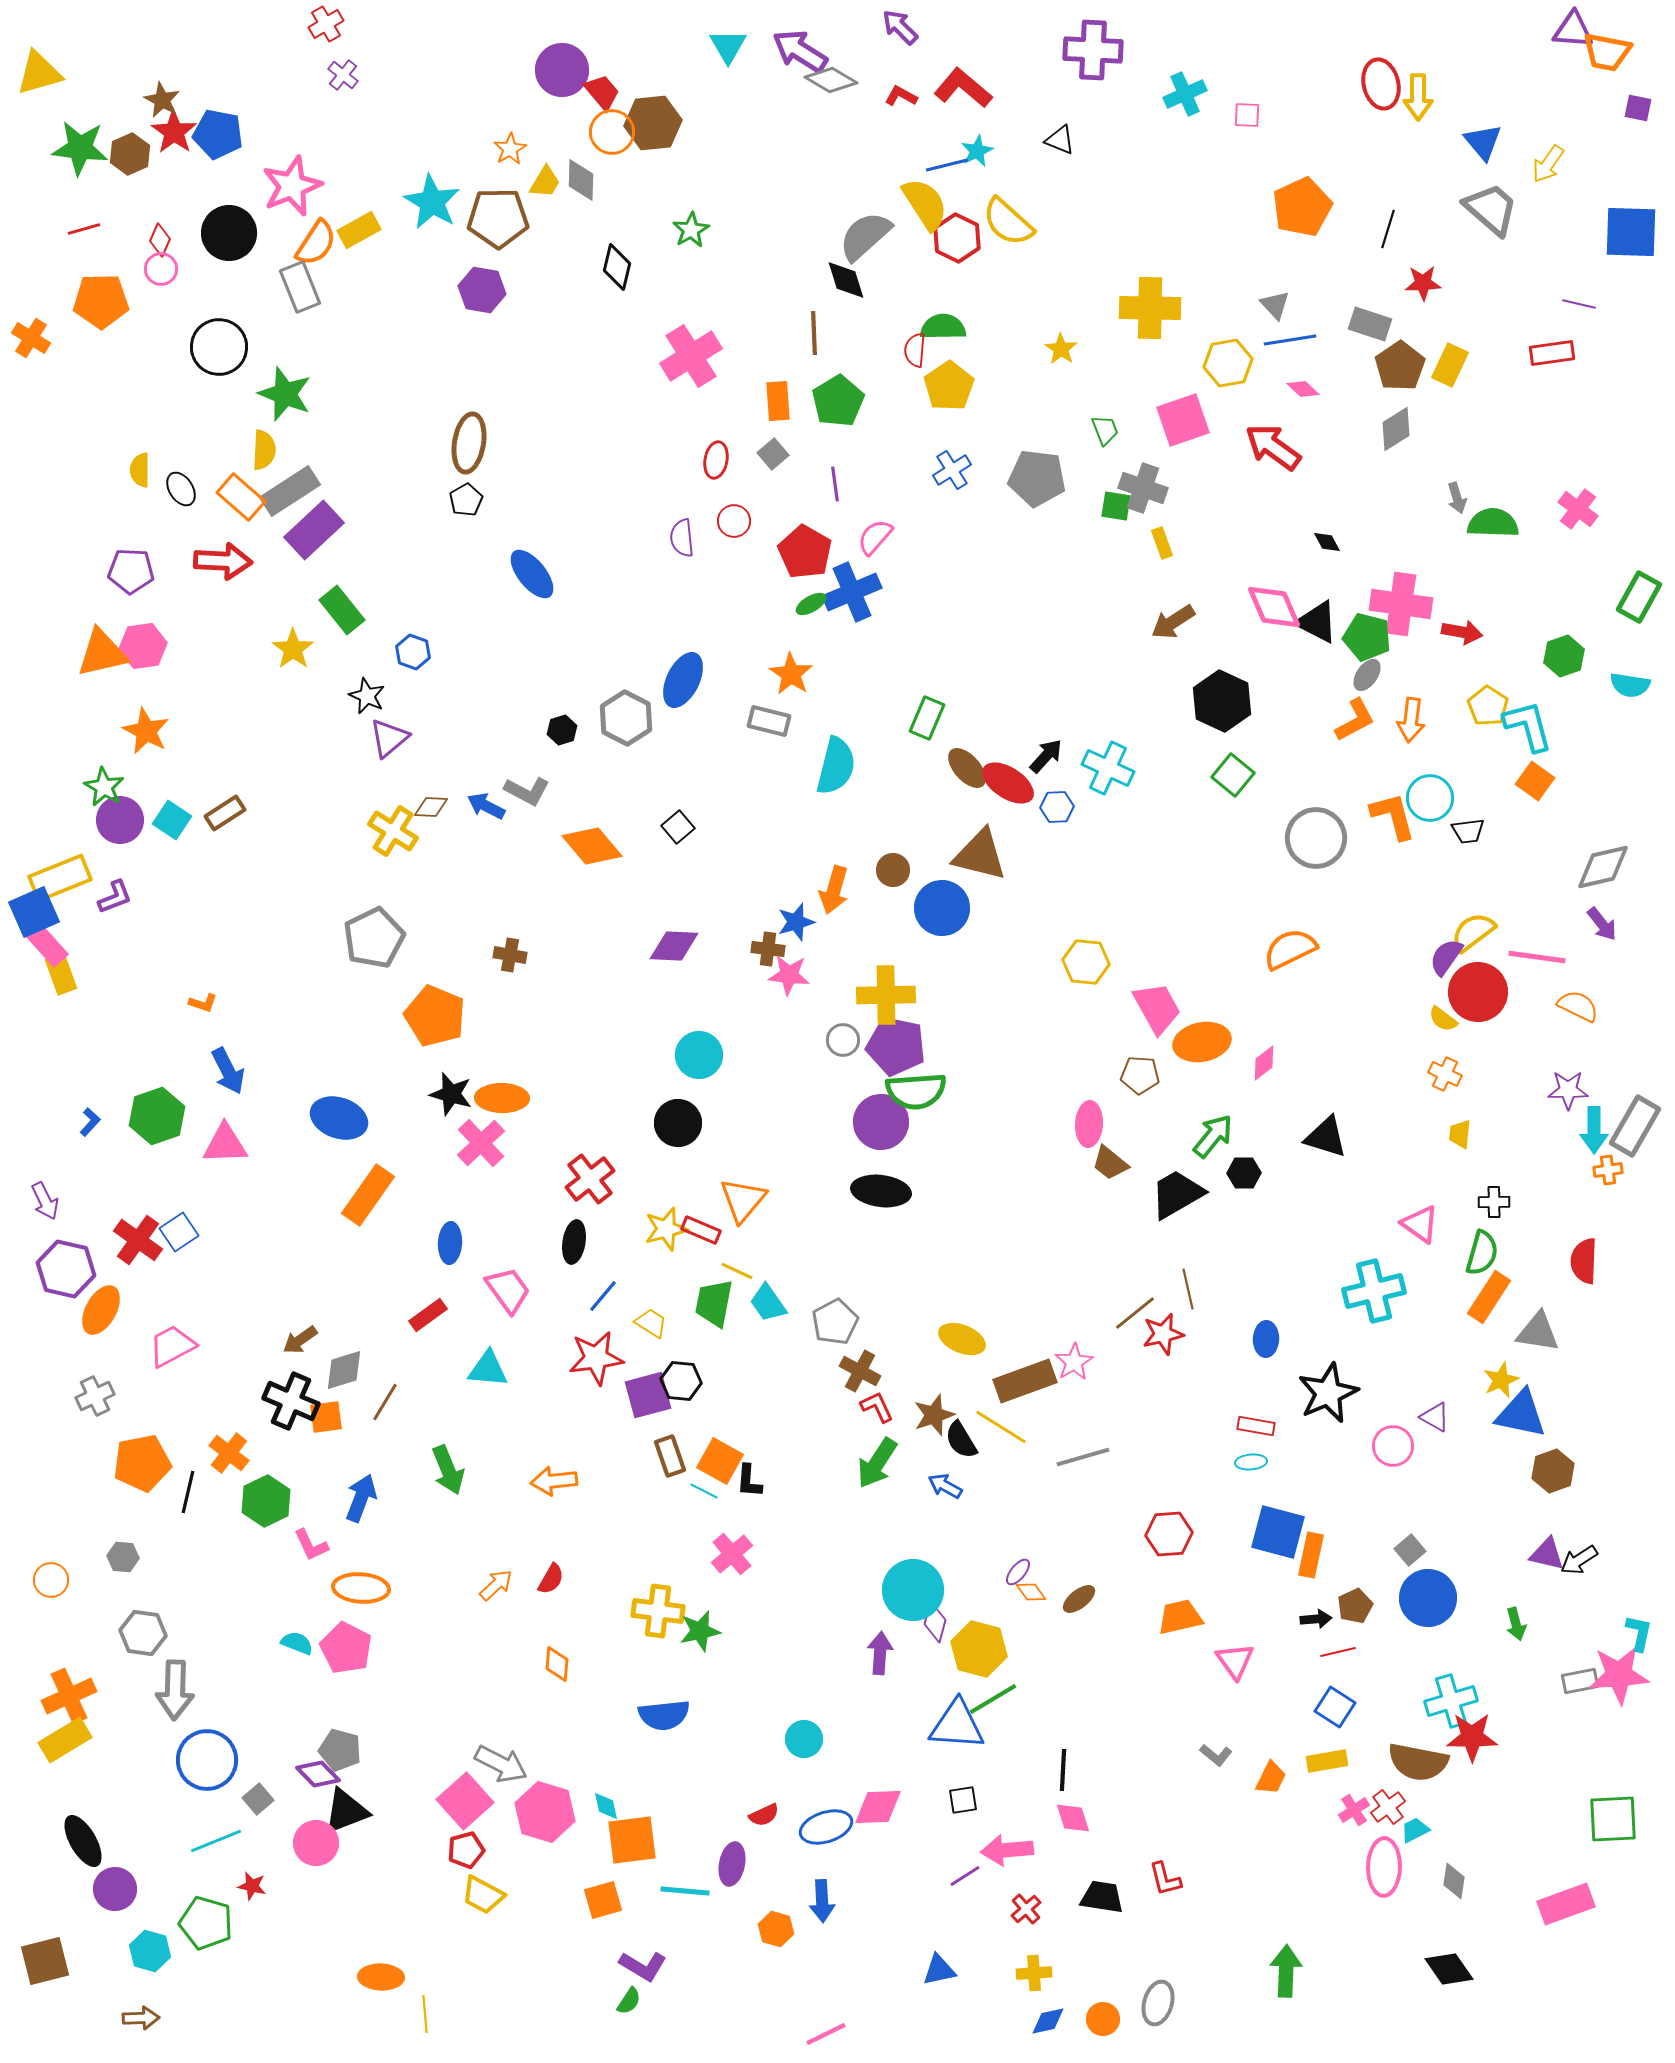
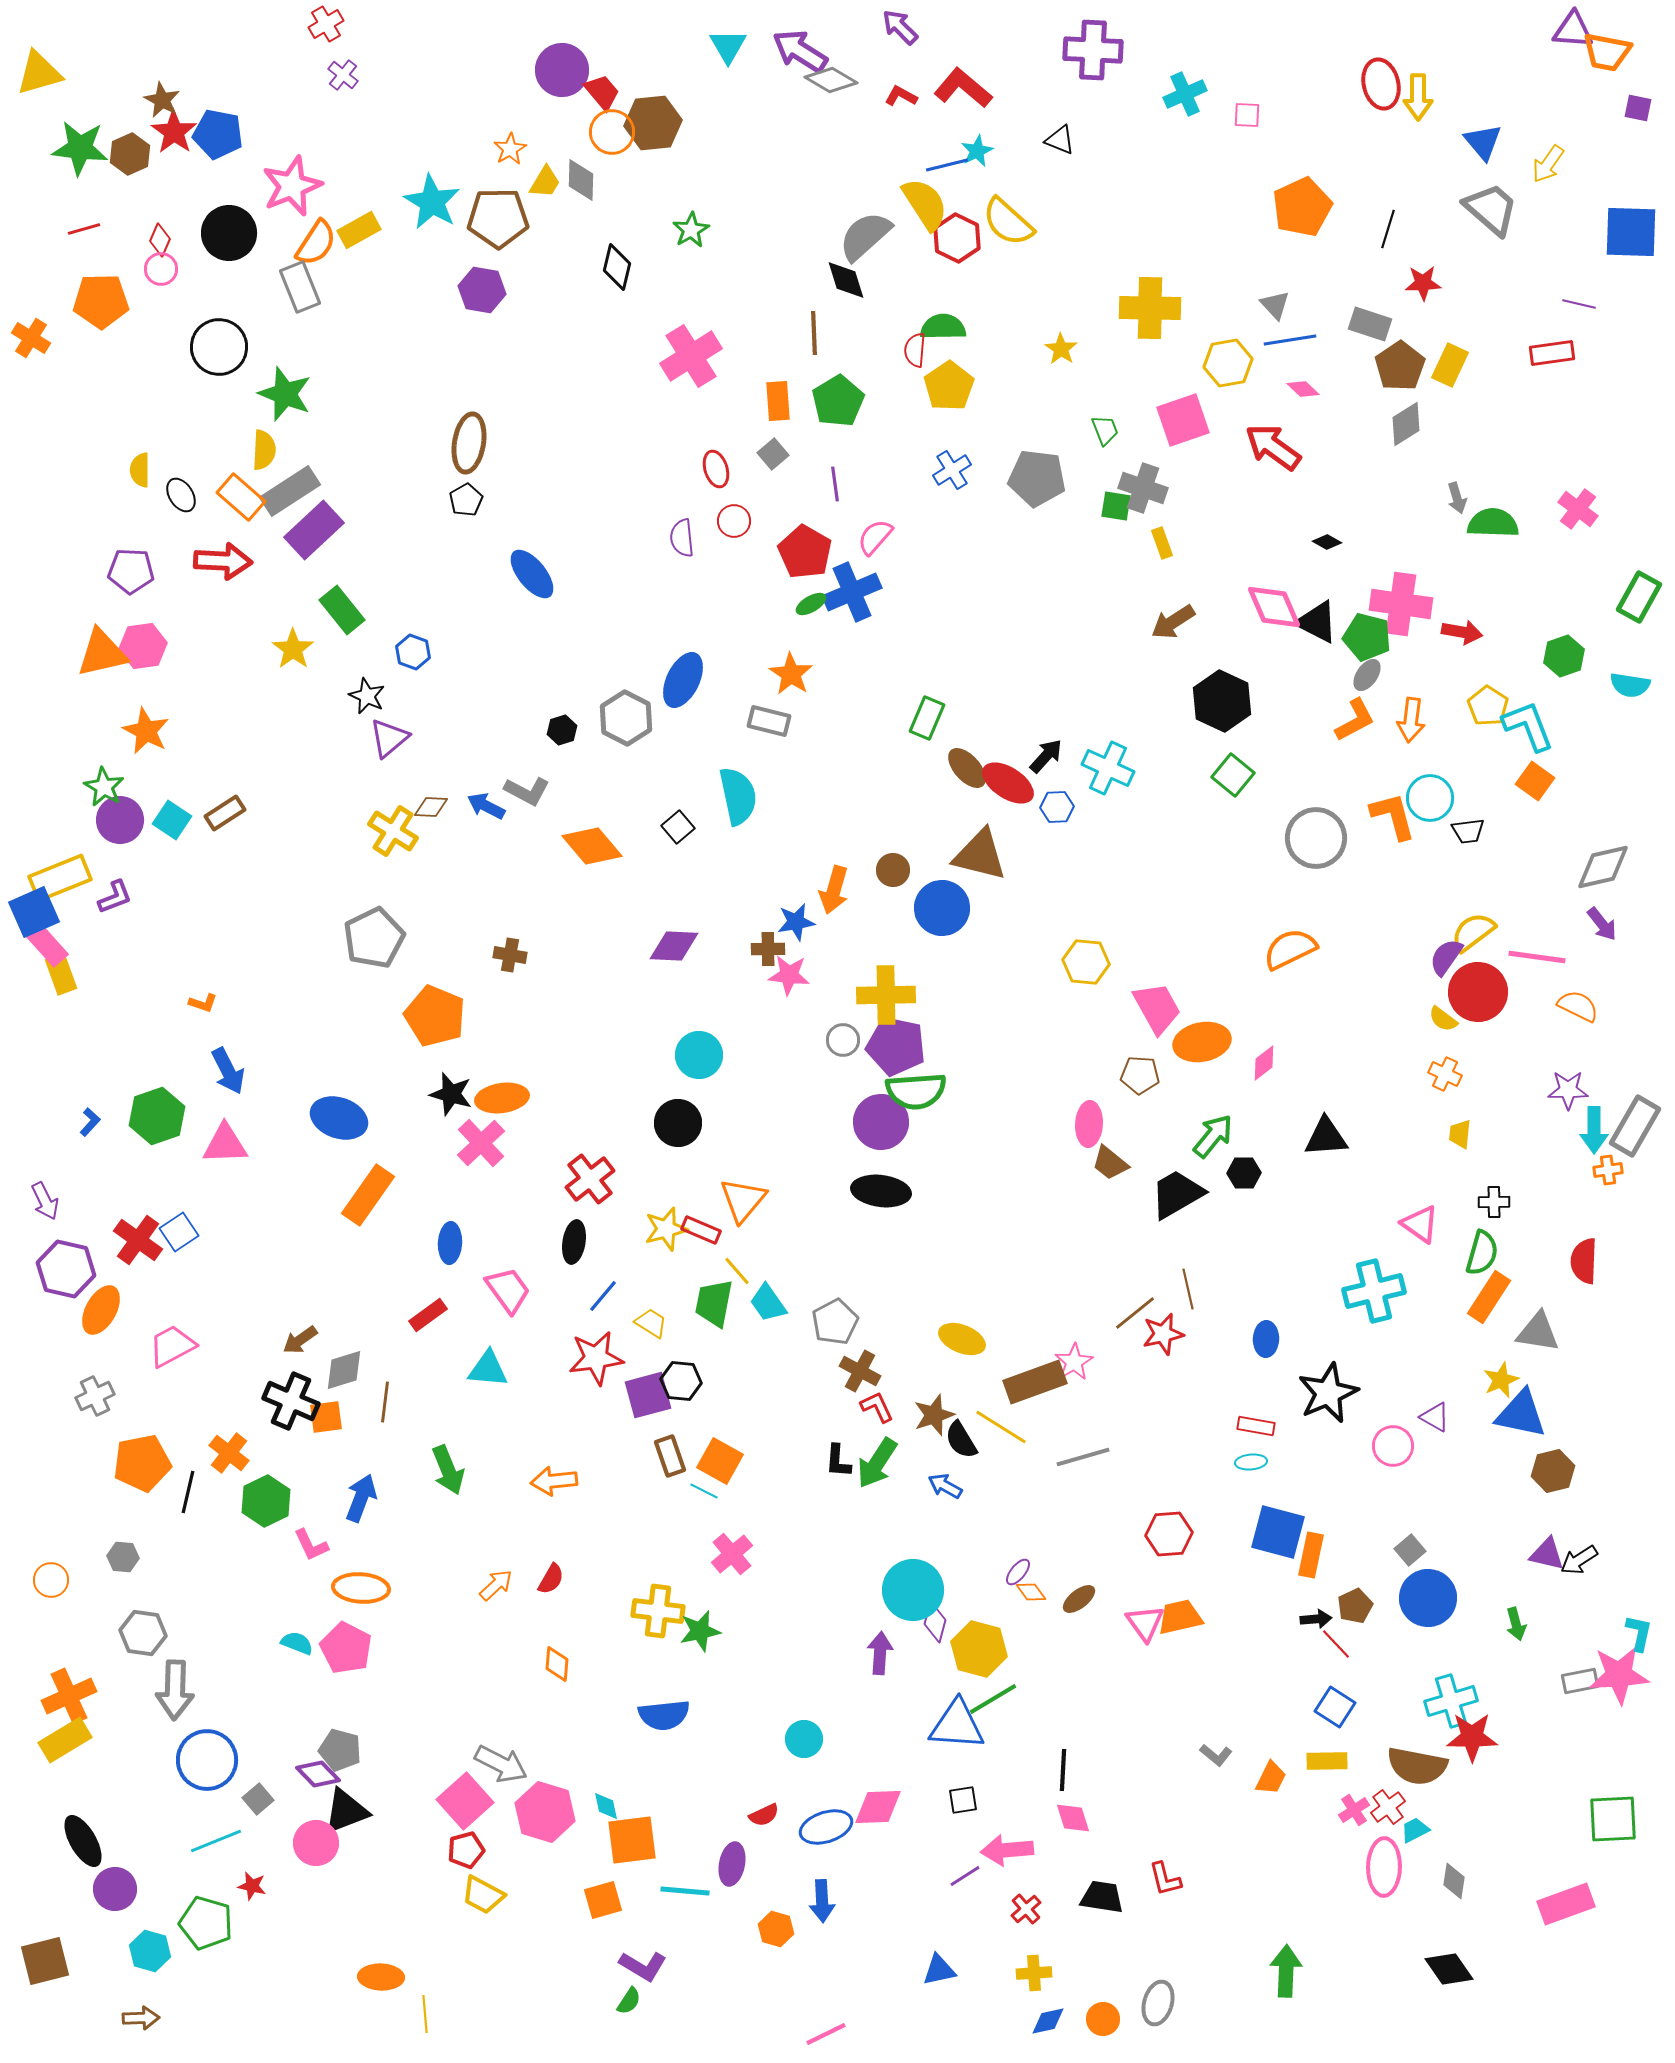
gray diamond at (1396, 429): moved 10 px right, 5 px up
red ellipse at (716, 460): moved 9 px down; rotated 27 degrees counterclockwise
black ellipse at (181, 489): moved 6 px down
black diamond at (1327, 542): rotated 32 degrees counterclockwise
cyan L-shape at (1528, 726): rotated 6 degrees counterclockwise
cyan semicircle at (836, 766): moved 98 px left, 30 px down; rotated 26 degrees counterclockwise
blue star at (796, 922): rotated 6 degrees clockwise
brown cross at (768, 949): rotated 8 degrees counterclockwise
orange ellipse at (502, 1098): rotated 9 degrees counterclockwise
black triangle at (1326, 1137): rotated 21 degrees counterclockwise
yellow line at (737, 1271): rotated 24 degrees clockwise
brown rectangle at (1025, 1381): moved 10 px right, 1 px down
brown line at (385, 1402): rotated 24 degrees counterclockwise
brown hexagon at (1553, 1471): rotated 6 degrees clockwise
black L-shape at (749, 1481): moved 89 px right, 20 px up
red line at (1338, 1652): moved 2 px left, 8 px up; rotated 60 degrees clockwise
pink triangle at (1235, 1661): moved 90 px left, 38 px up
yellow rectangle at (1327, 1761): rotated 9 degrees clockwise
brown semicircle at (1418, 1762): moved 1 px left, 4 px down
